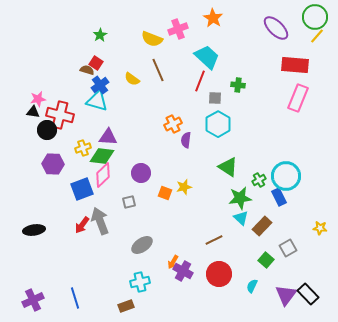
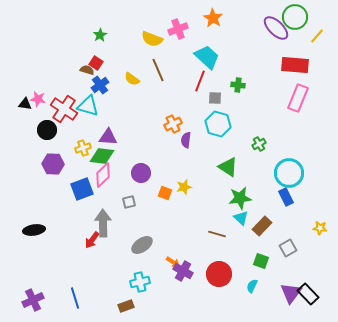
green circle at (315, 17): moved 20 px left
pink star at (38, 99): rotated 21 degrees clockwise
cyan triangle at (97, 101): moved 9 px left, 5 px down
black triangle at (33, 112): moved 8 px left, 8 px up
red cross at (60, 115): moved 4 px right, 6 px up; rotated 20 degrees clockwise
cyan hexagon at (218, 124): rotated 15 degrees counterclockwise
cyan circle at (286, 176): moved 3 px right, 3 px up
green cross at (259, 180): moved 36 px up
blue rectangle at (279, 197): moved 7 px right
gray arrow at (100, 221): moved 3 px right, 2 px down; rotated 20 degrees clockwise
red arrow at (82, 225): moved 10 px right, 15 px down
brown line at (214, 240): moved 3 px right, 6 px up; rotated 42 degrees clockwise
green square at (266, 260): moved 5 px left, 1 px down; rotated 21 degrees counterclockwise
orange arrow at (173, 262): rotated 88 degrees counterclockwise
purple triangle at (286, 295): moved 5 px right, 2 px up
